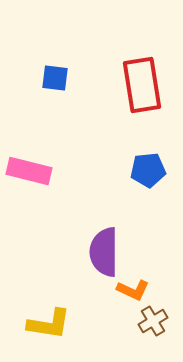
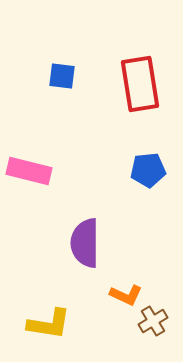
blue square: moved 7 px right, 2 px up
red rectangle: moved 2 px left, 1 px up
purple semicircle: moved 19 px left, 9 px up
orange L-shape: moved 7 px left, 5 px down
